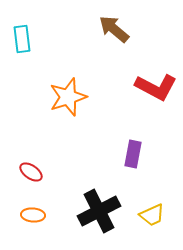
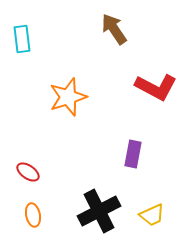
brown arrow: rotated 16 degrees clockwise
red ellipse: moved 3 px left
orange ellipse: rotated 75 degrees clockwise
